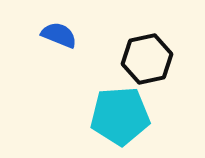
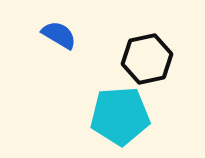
blue semicircle: rotated 9 degrees clockwise
